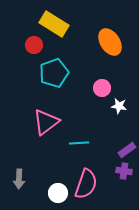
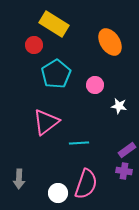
cyan pentagon: moved 2 px right, 1 px down; rotated 12 degrees counterclockwise
pink circle: moved 7 px left, 3 px up
